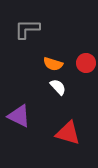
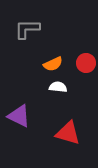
orange semicircle: rotated 42 degrees counterclockwise
white semicircle: rotated 42 degrees counterclockwise
